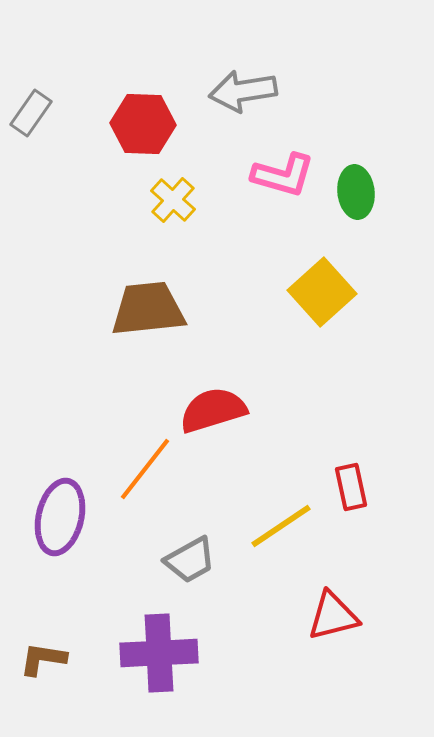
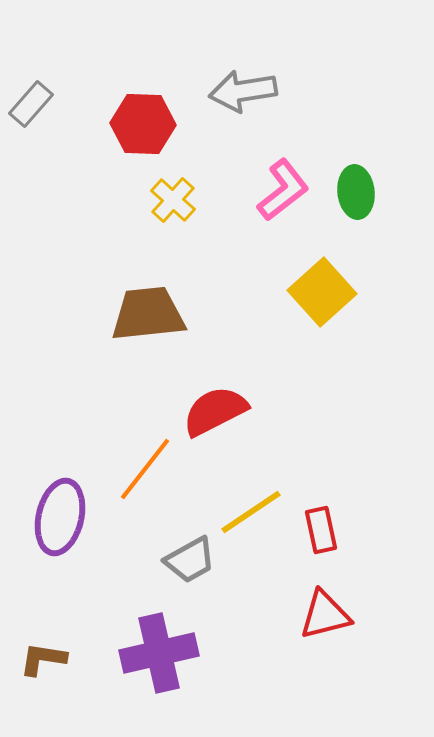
gray rectangle: moved 9 px up; rotated 6 degrees clockwise
pink L-shape: moved 15 px down; rotated 54 degrees counterclockwise
brown trapezoid: moved 5 px down
red semicircle: moved 2 px right, 1 px down; rotated 10 degrees counterclockwise
red rectangle: moved 30 px left, 43 px down
yellow line: moved 30 px left, 14 px up
red triangle: moved 8 px left, 1 px up
purple cross: rotated 10 degrees counterclockwise
